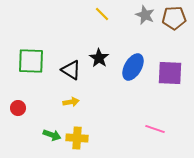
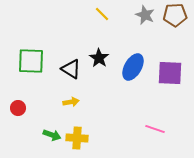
brown pentagon: moved 1 px right, 3 px up
black triangle: moved 1 px up
